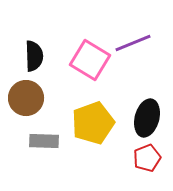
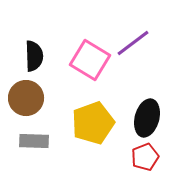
purple line: rotated 15 degrees counterclockwise
gray rectangle: moved 10 px left
red pentagon: moved 2 px left, 1 px up
